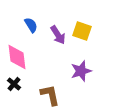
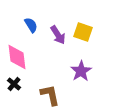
yellow square: moved 1 px right, 1 px down
purple star: rotated 15 degrees counterclockwise
